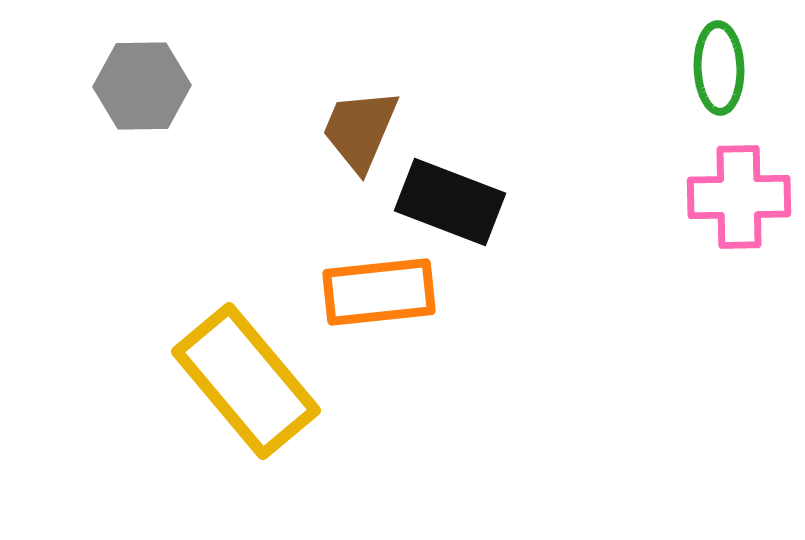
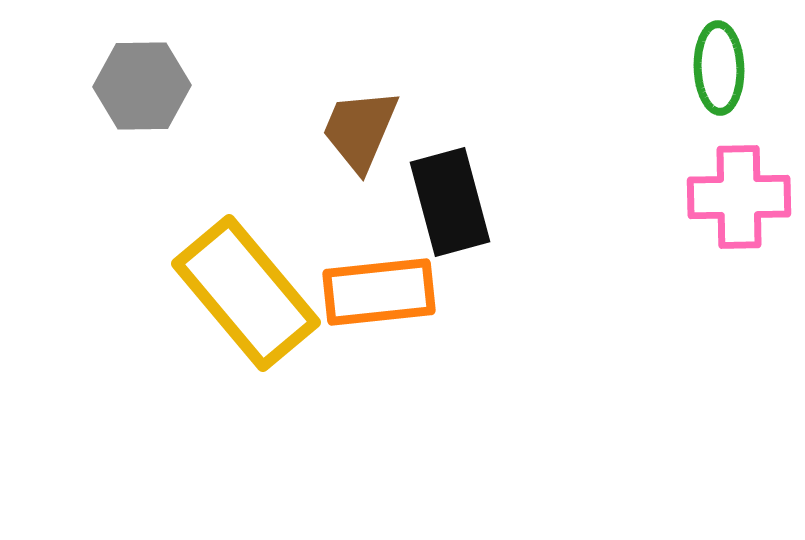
black rectangle: rotated 54 degrees clockwise
yellow rectangle: moved 88 px up
